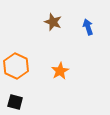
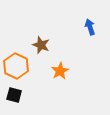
brown star: moved 12 px left, 23 px down
blue arrow: moved 2 px right
black square: moved 1 px left, 7 px up
